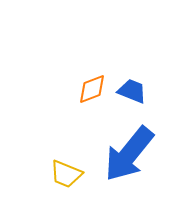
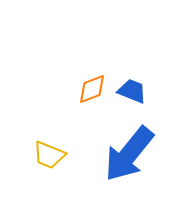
yellow trapezoid: moved 17 px left, 19 px up
